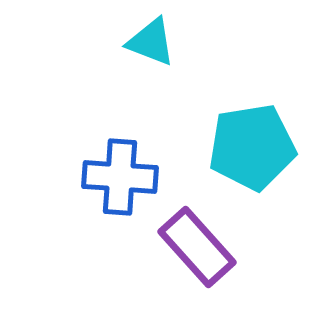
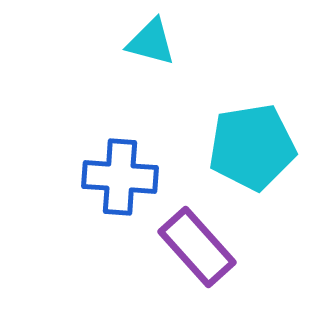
cyan triangle: rotated 6 degrees counterclockwise
